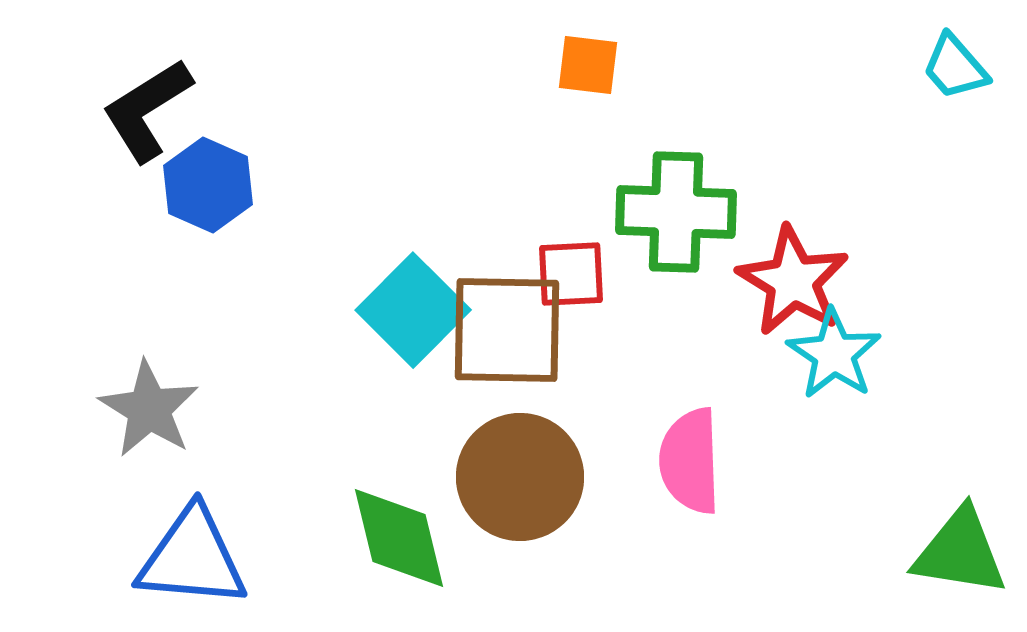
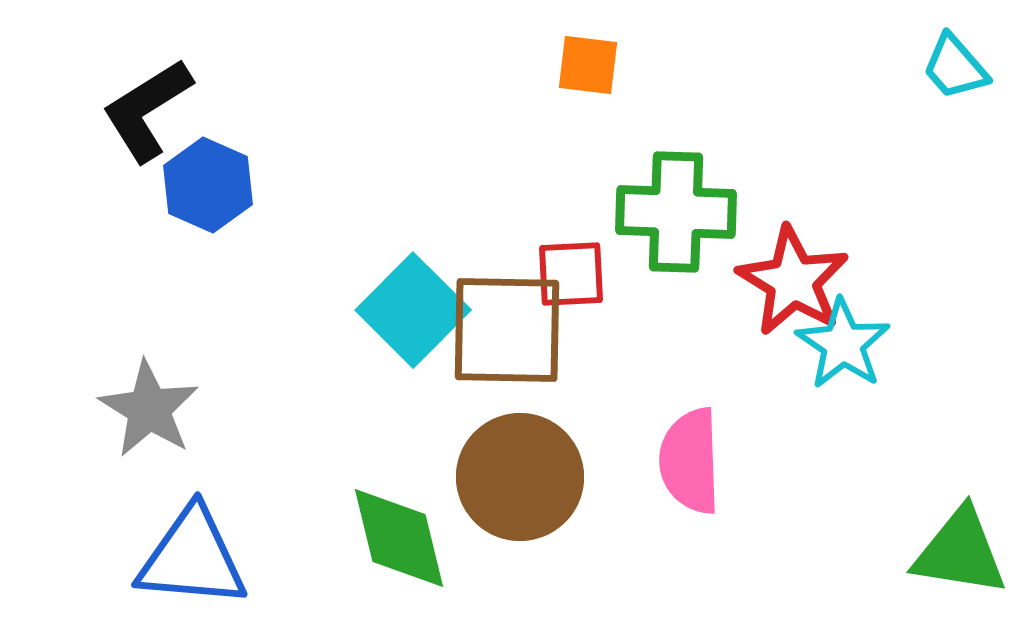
cyan star: moved 9 px right, 10 px up
